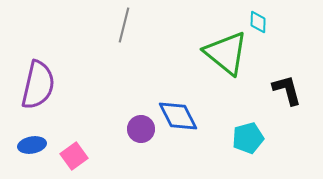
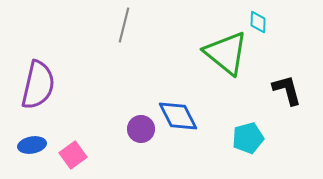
pink square: moved 1 px left, 1 px up
